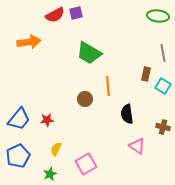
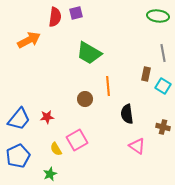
red semicircle: moved 2 px down; rotated 54 degrees counterclockwise
orange arrow: moved 2 px up; rotated 20 degrees counterclockwise
red star: moved 3 px up
yellow semicircle: rotated 56 degrees counterclockwise
pink square: moved 9 px left, 24 px up
